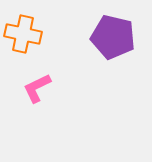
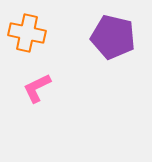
orange cross: moved 4 px right, 1 px up
